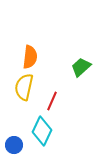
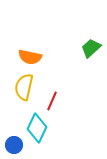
orange semicircle: rotated 95 degrees clockwise
green trapezoid: moved 10 px right, 19 px up
cyan diamond: moved 5 px left, 3 px up
